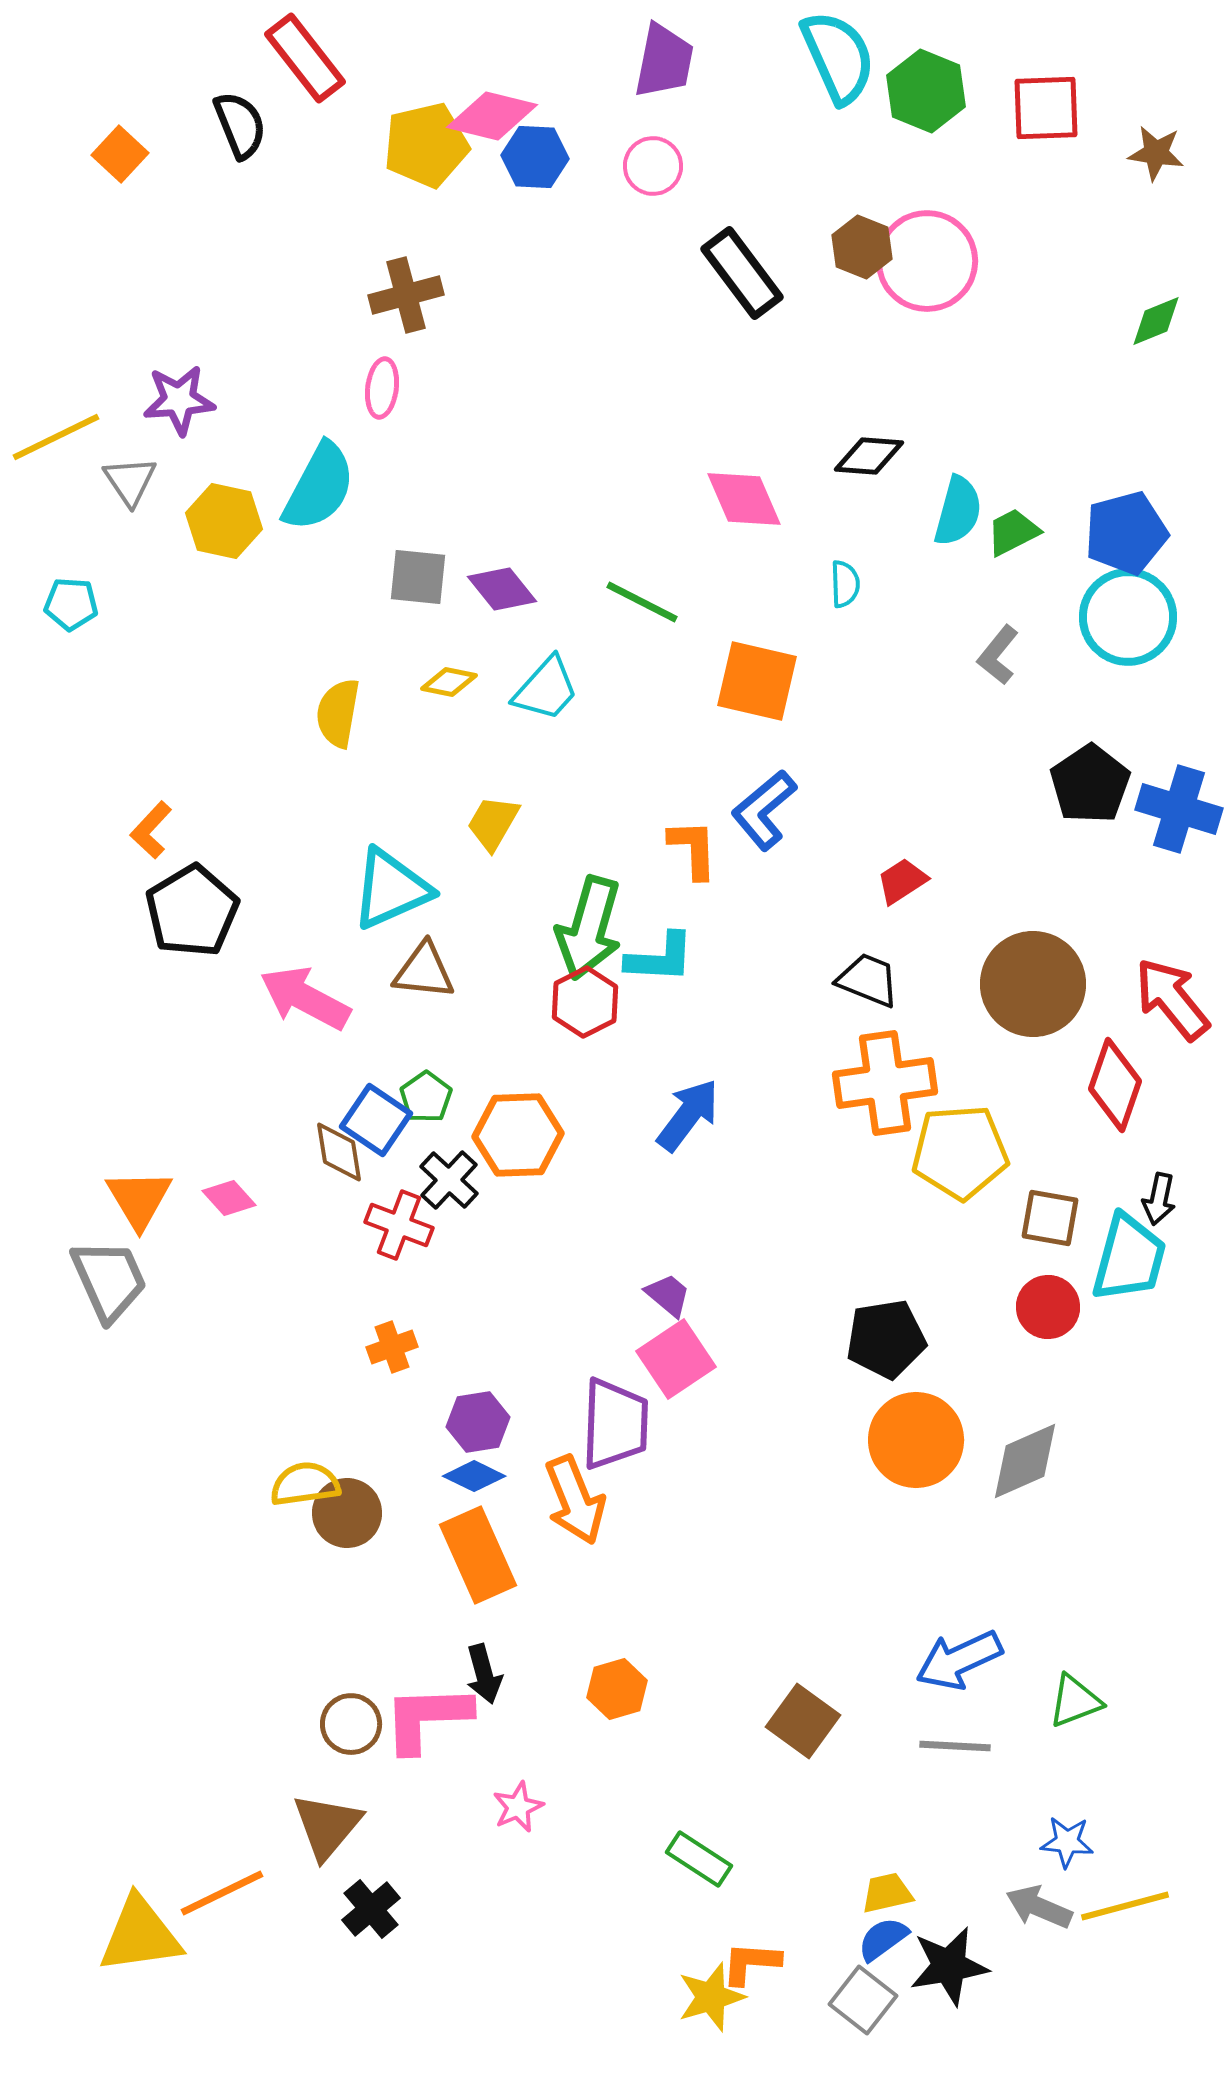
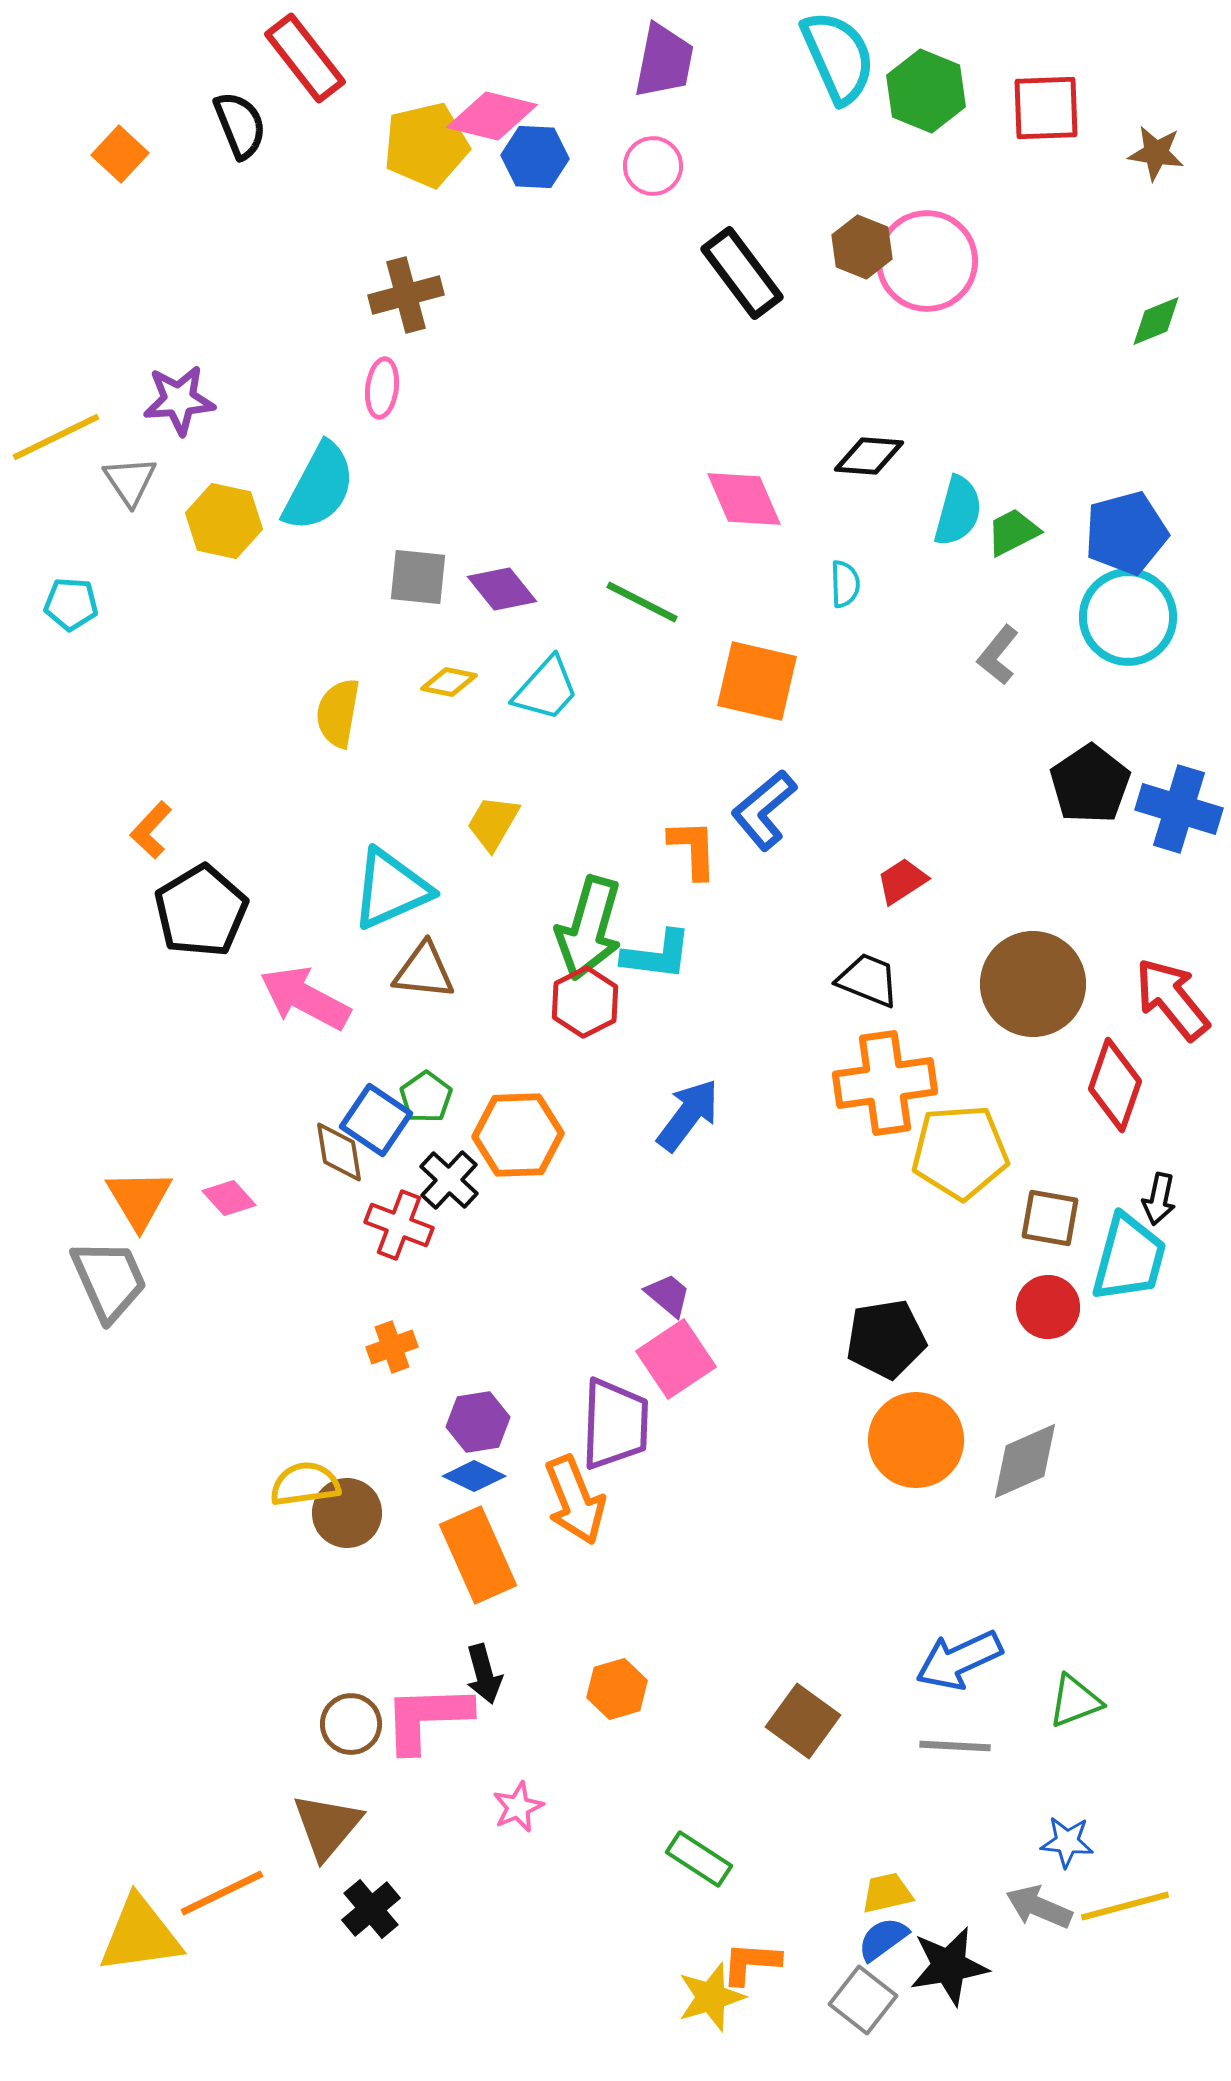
black pentagon at (192, 911): moved 9 px right
cyan L-shape at (660, 958): moved 3 px left, 3 px up; rotated 4 degrees clockwise
